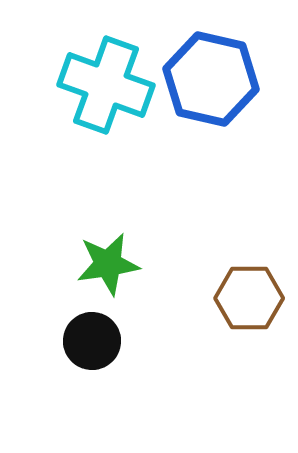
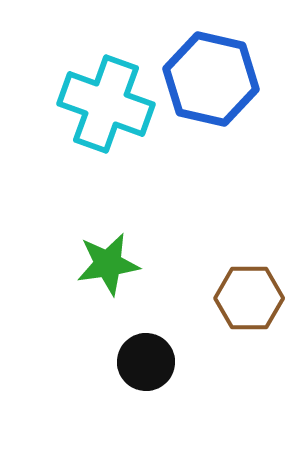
cyan cross: moved 19 px down
black circle: moved 54 px right, 21 px down
